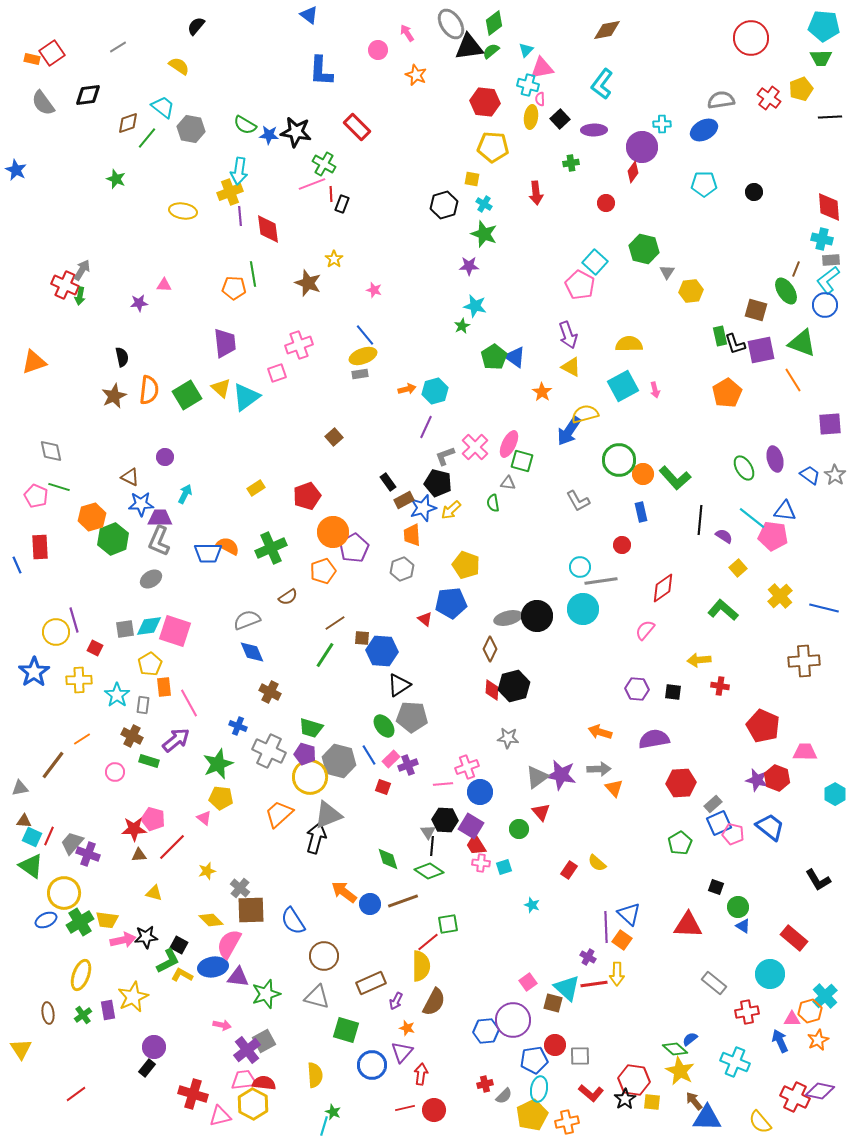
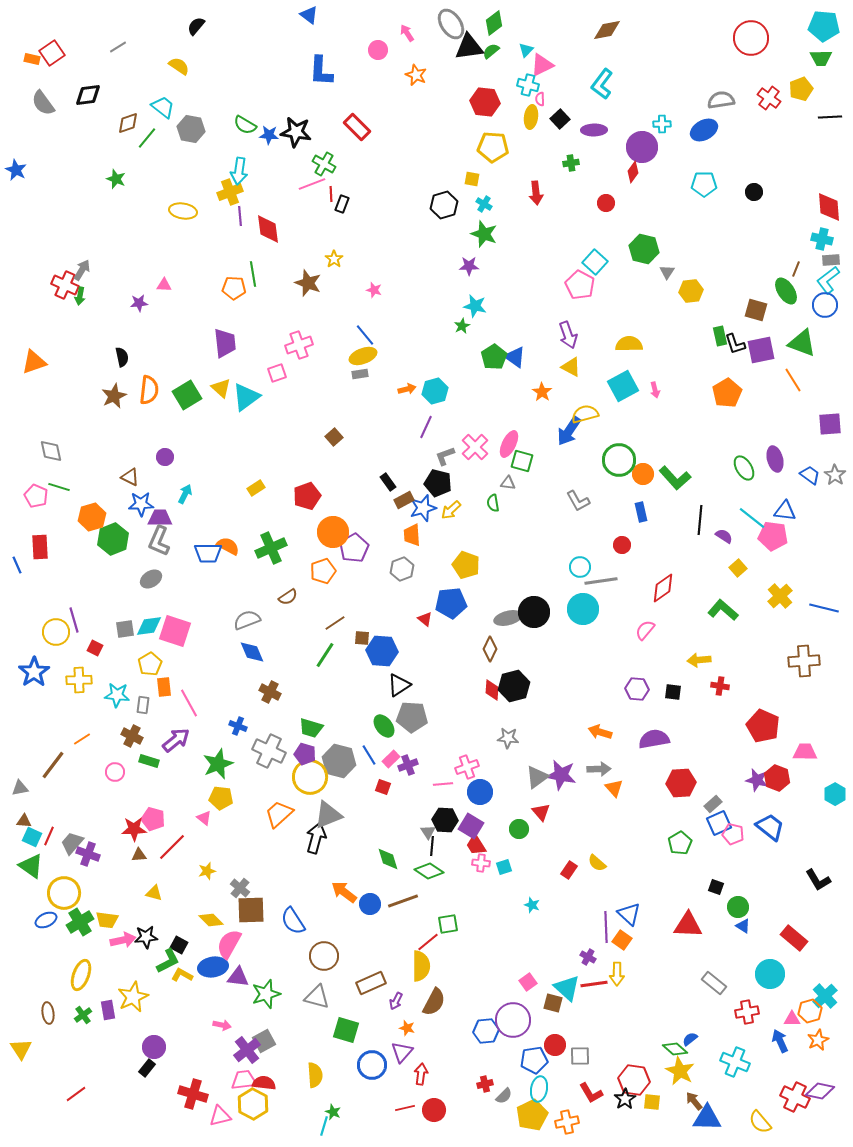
pink triangle at (542, 68): moved 3 px up; rotated 15 degrees counterclockwise
black circle at (537, 616): moved 3 px left, 4 px up
cyan star at (117, 695): rotated 30 degrees counterclockwise
red L-shape at (591, 1093): rotated 20 degrees clockwise
